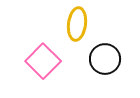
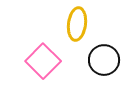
black circle: moved 1 px left, 1 px down
